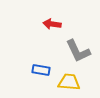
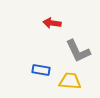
red arrow: moved 1 px up
yellow trapezoid: moved 1 px right, 1 px up
